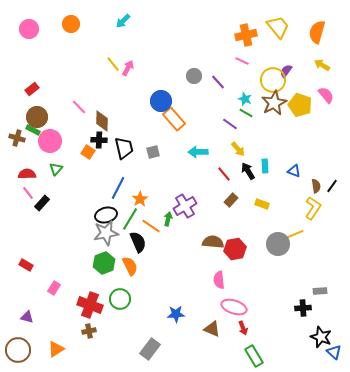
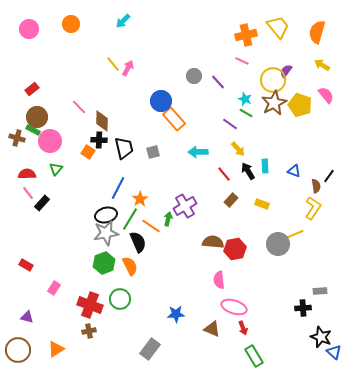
black line at (332, 186): moved 3 px left, 10 px up
